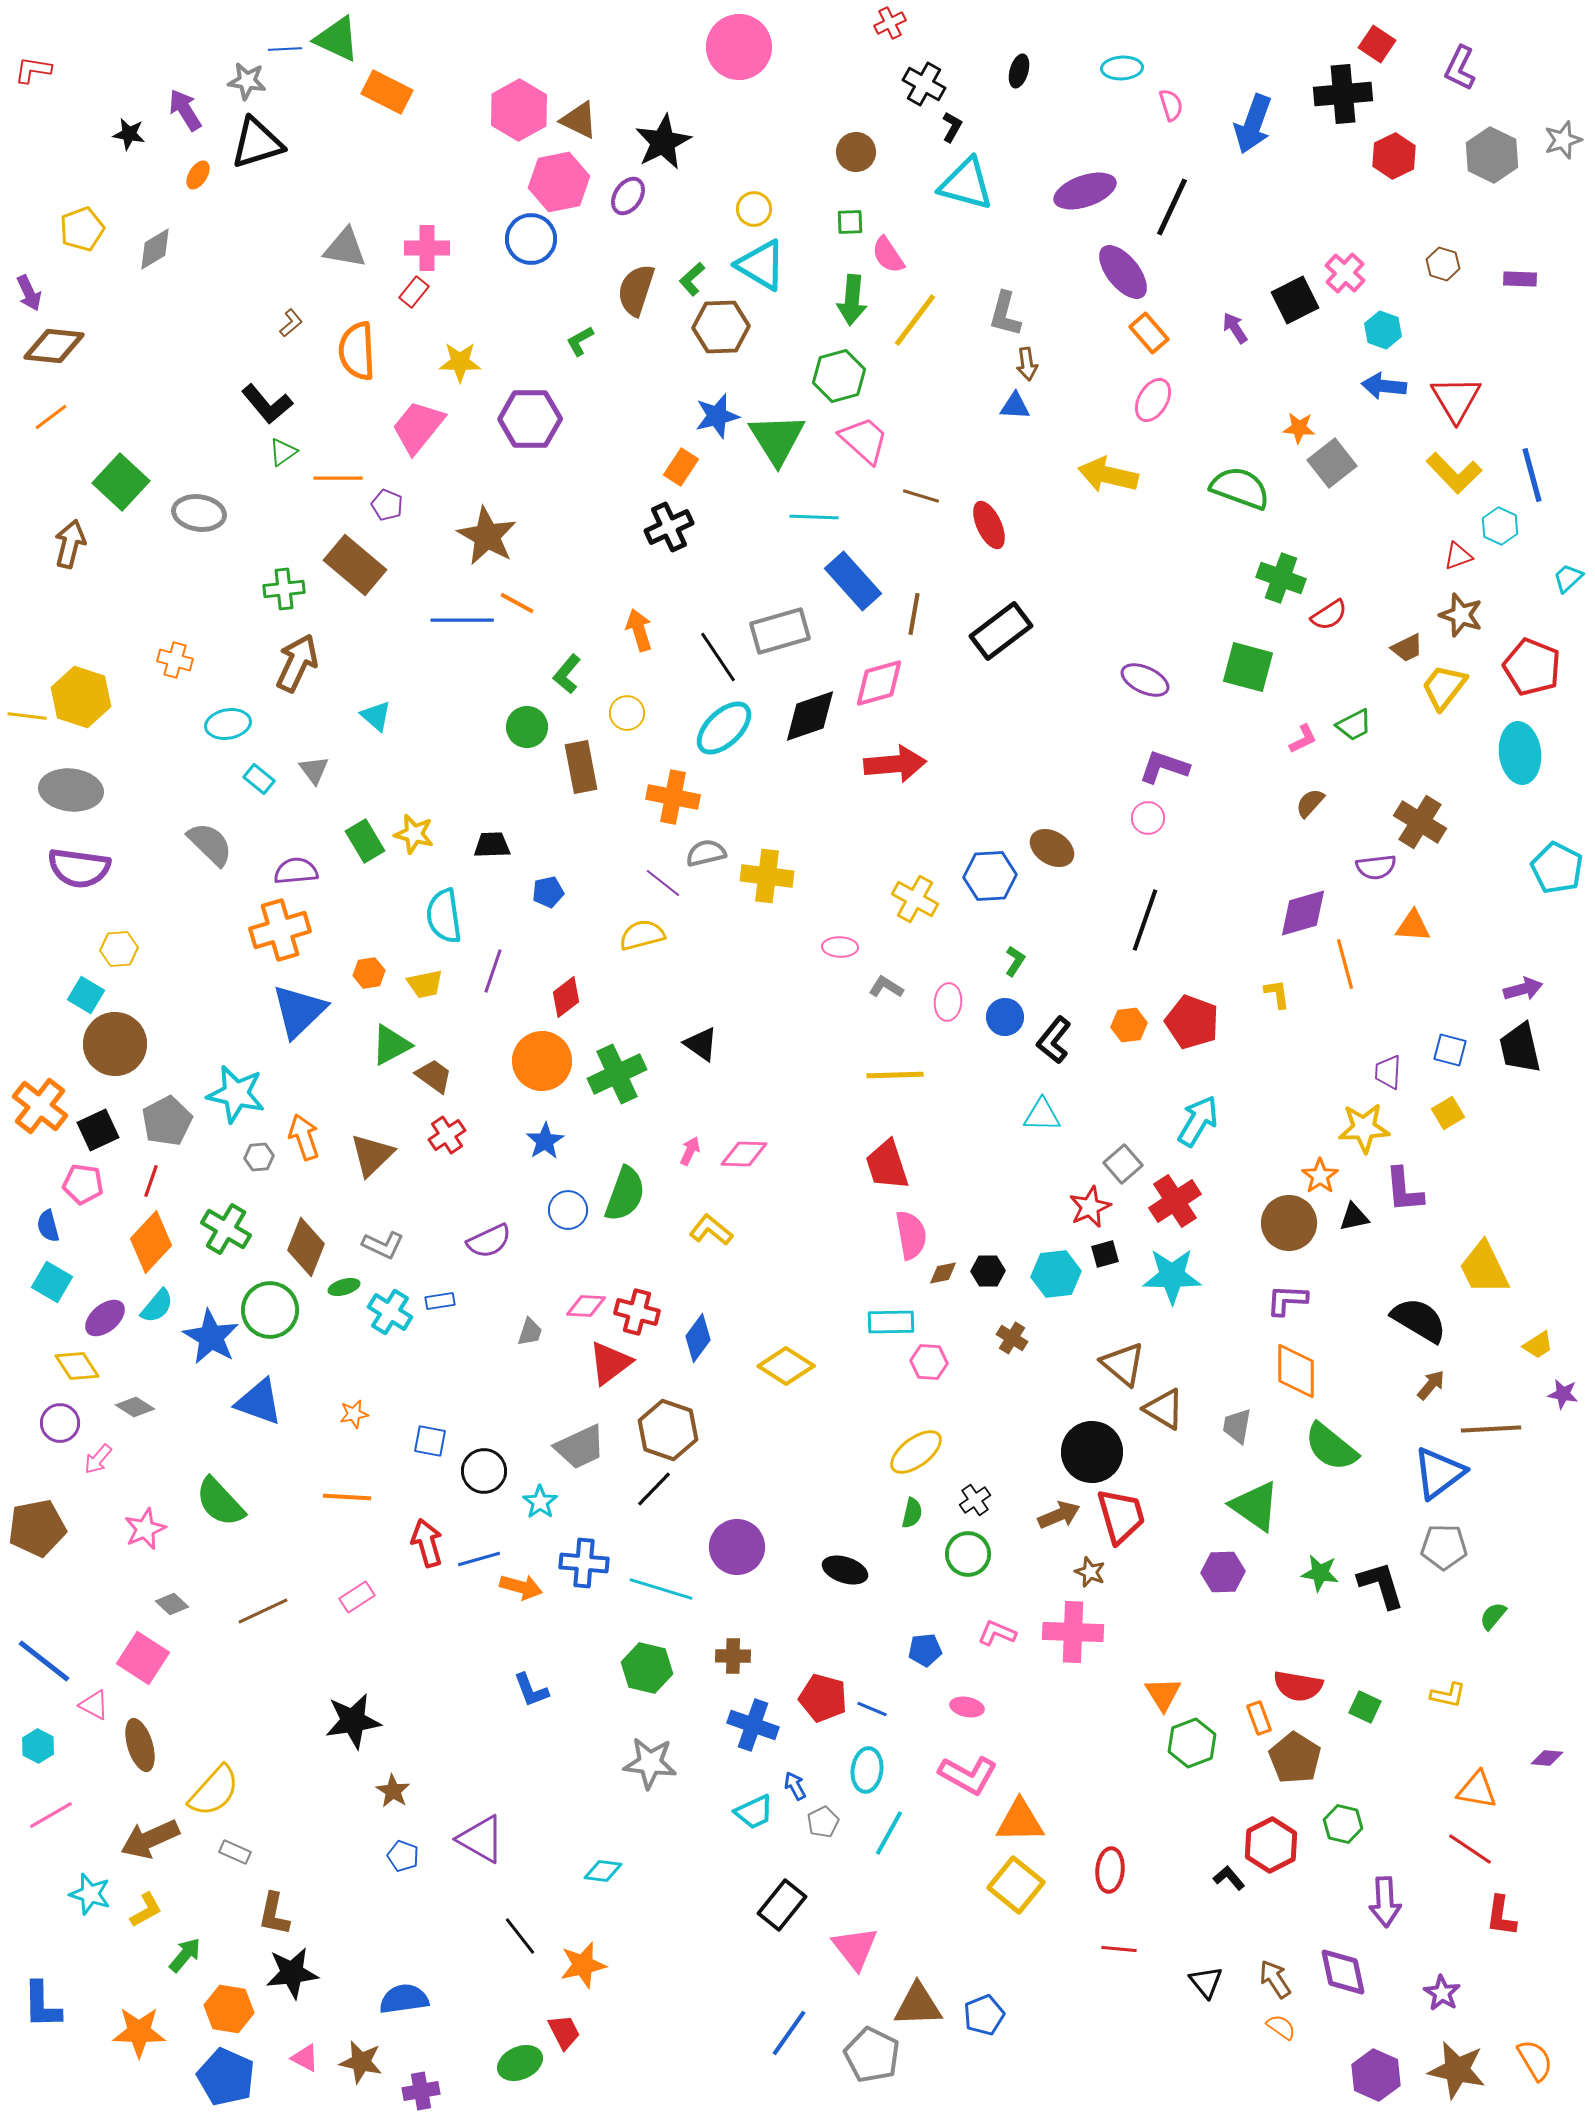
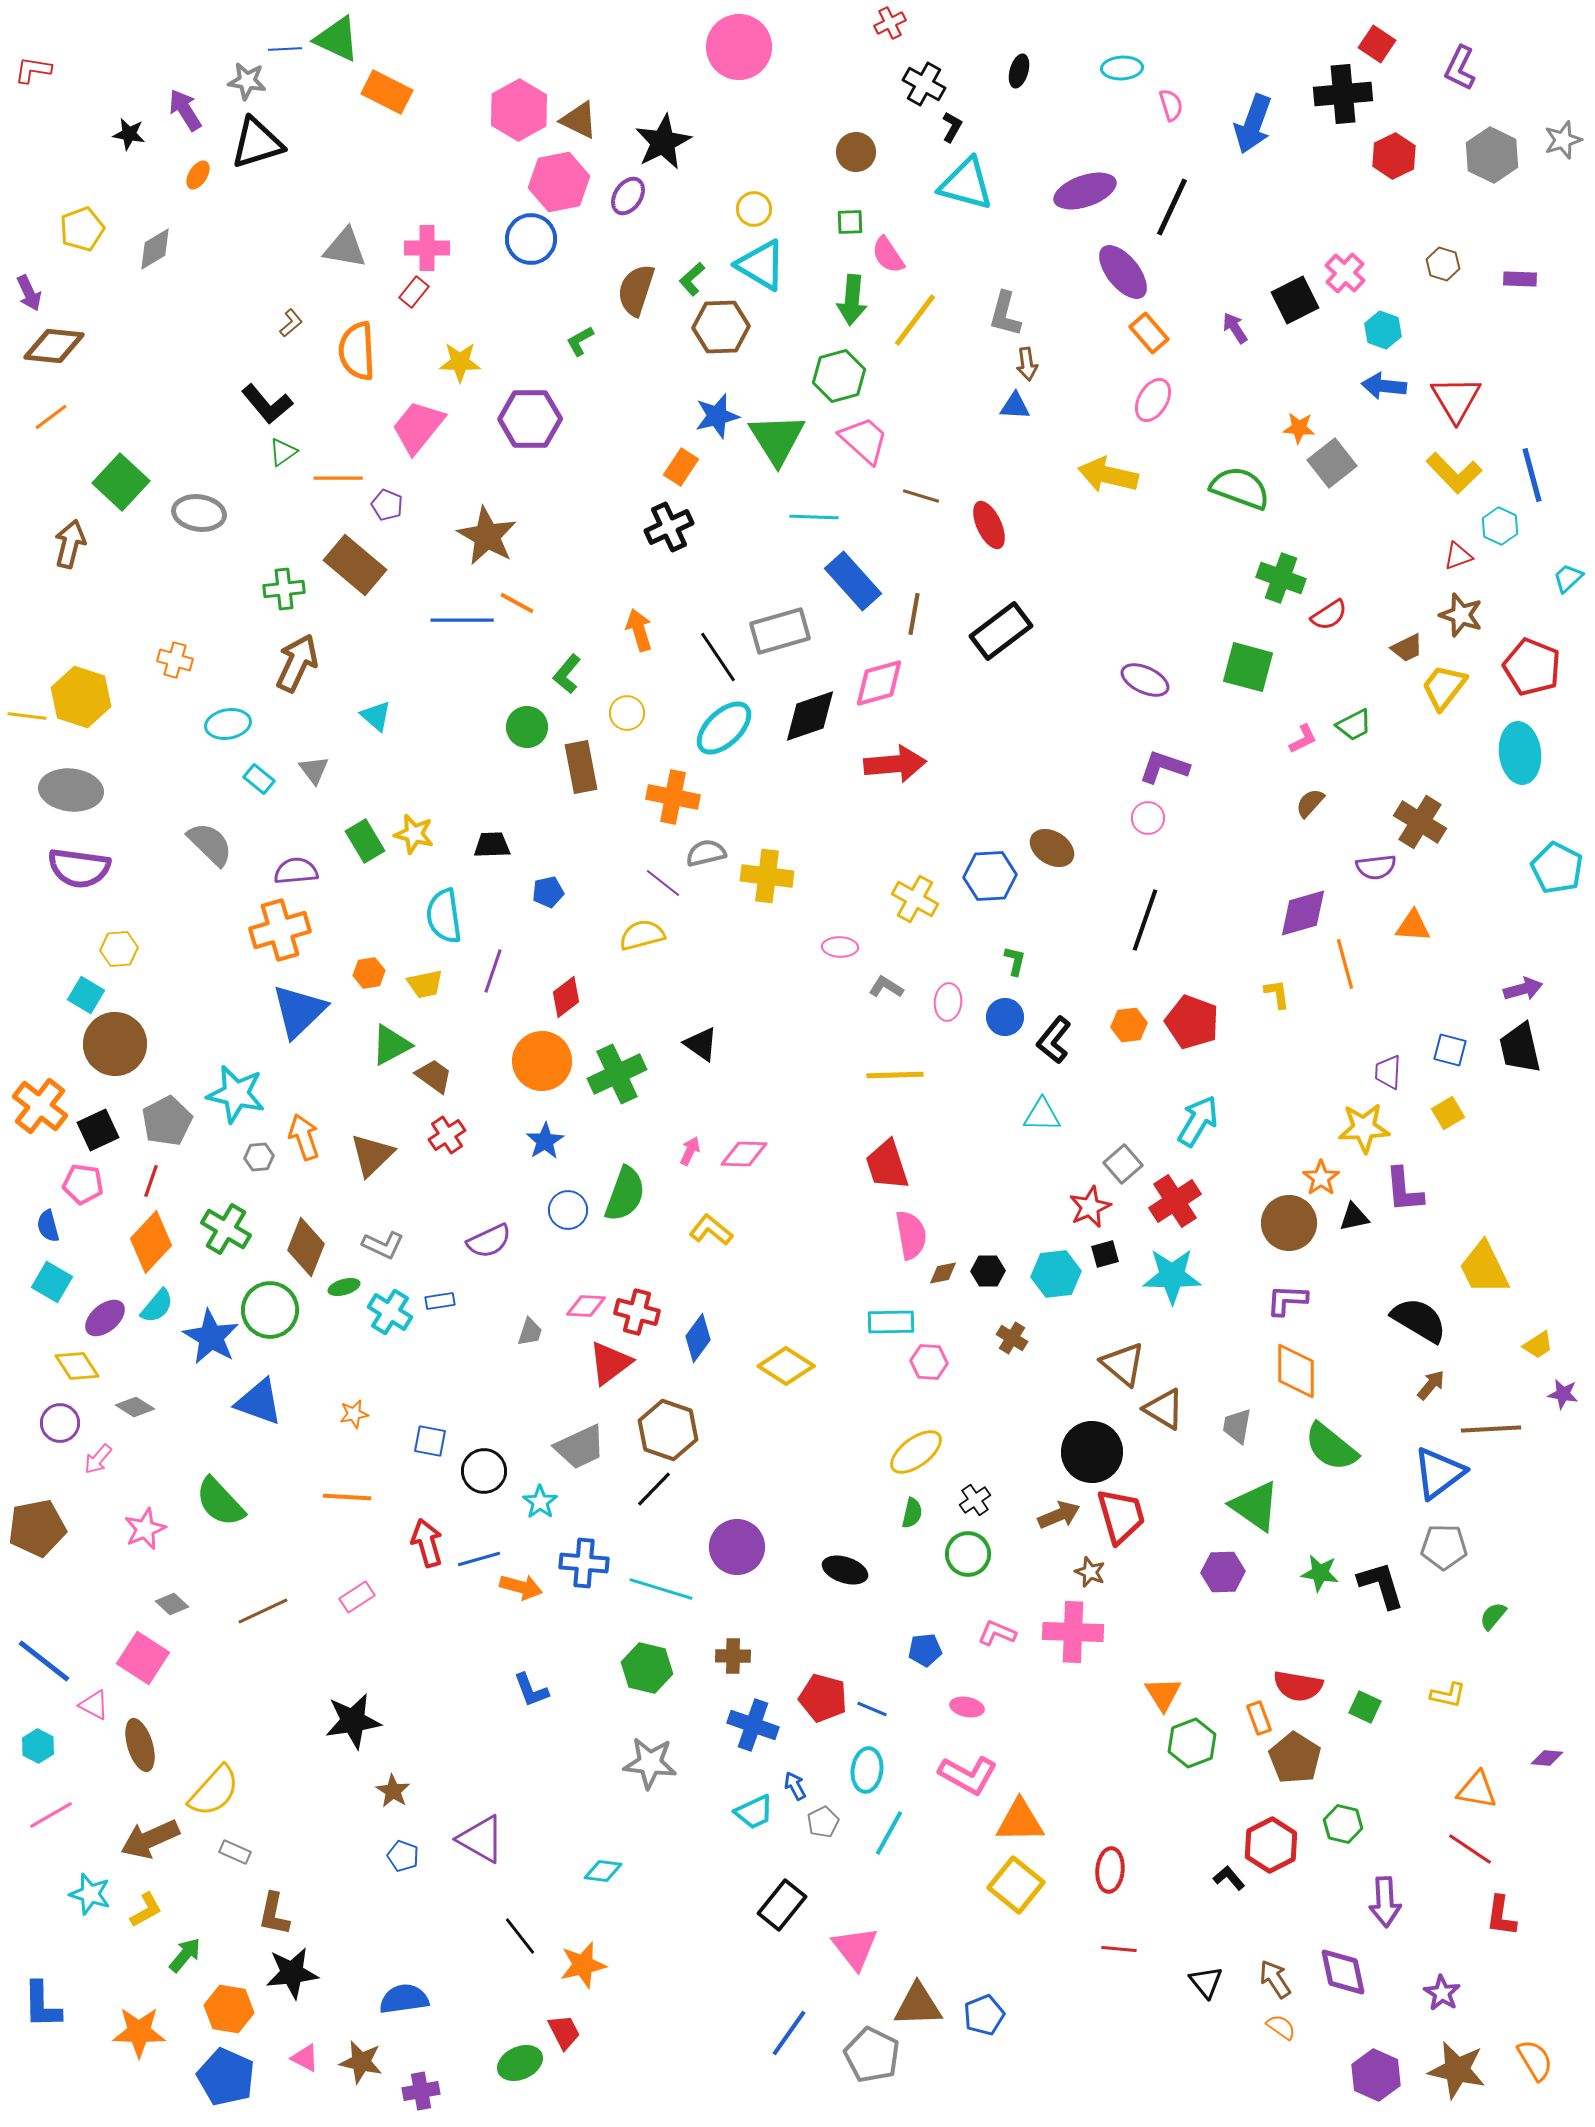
green L-shape at (1015, 961): rotated 20 degrees counterclockwise
orange star at (1320, 1176): moved 1 px right, 2 px down
